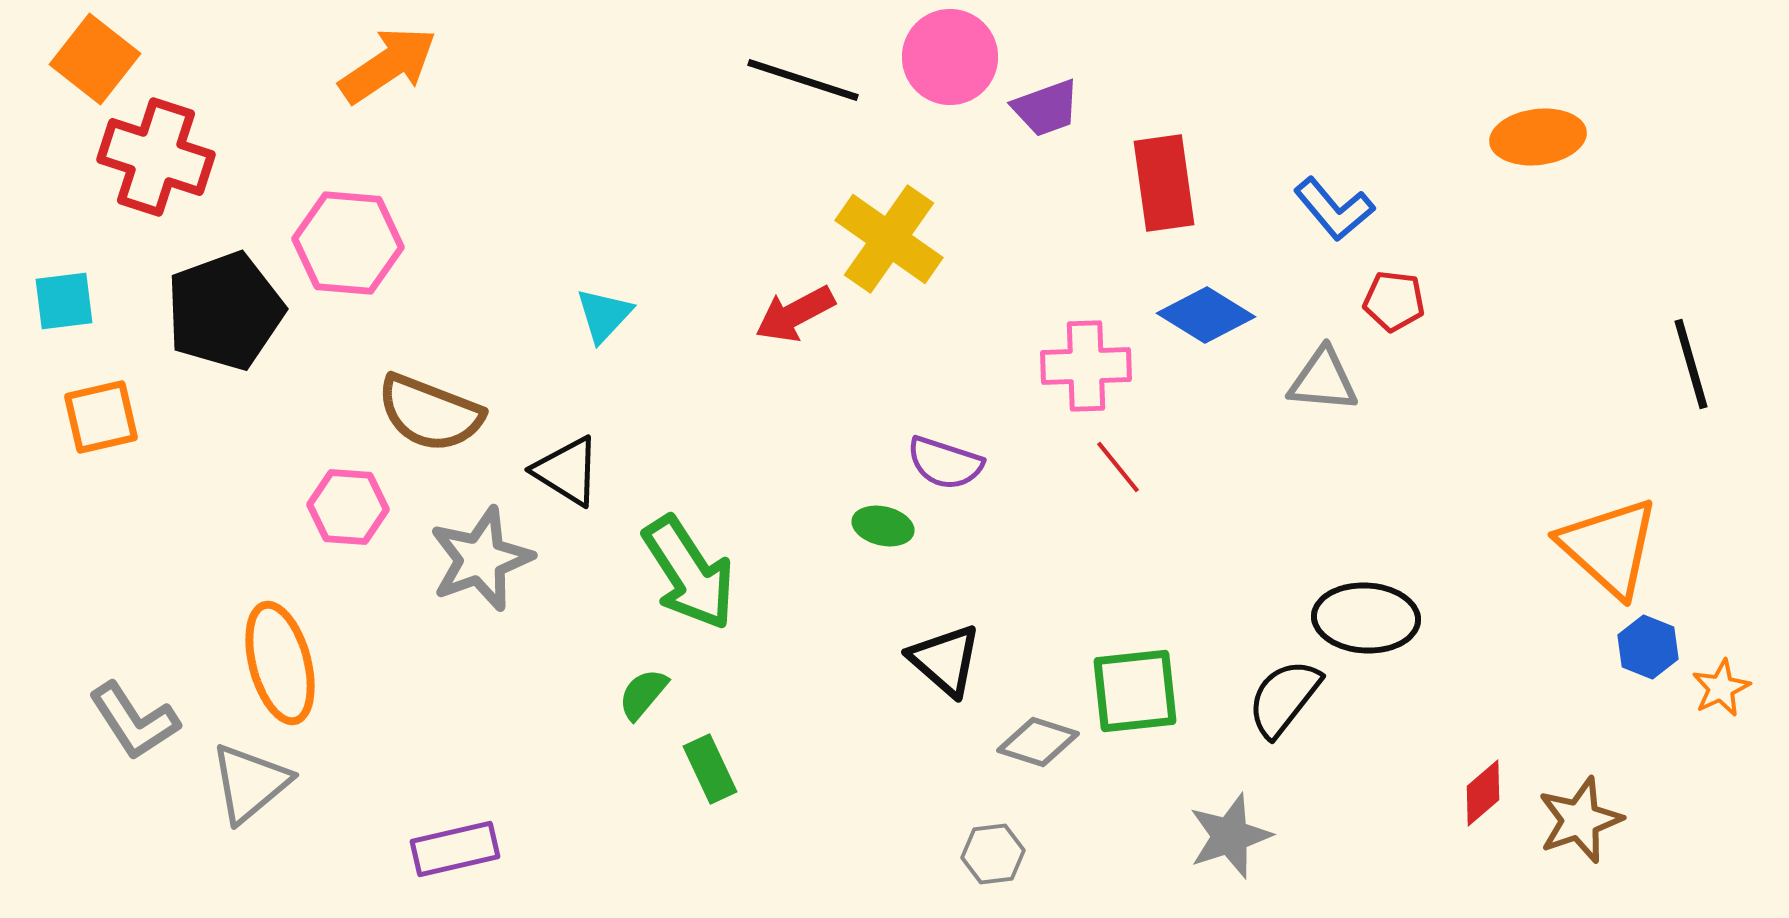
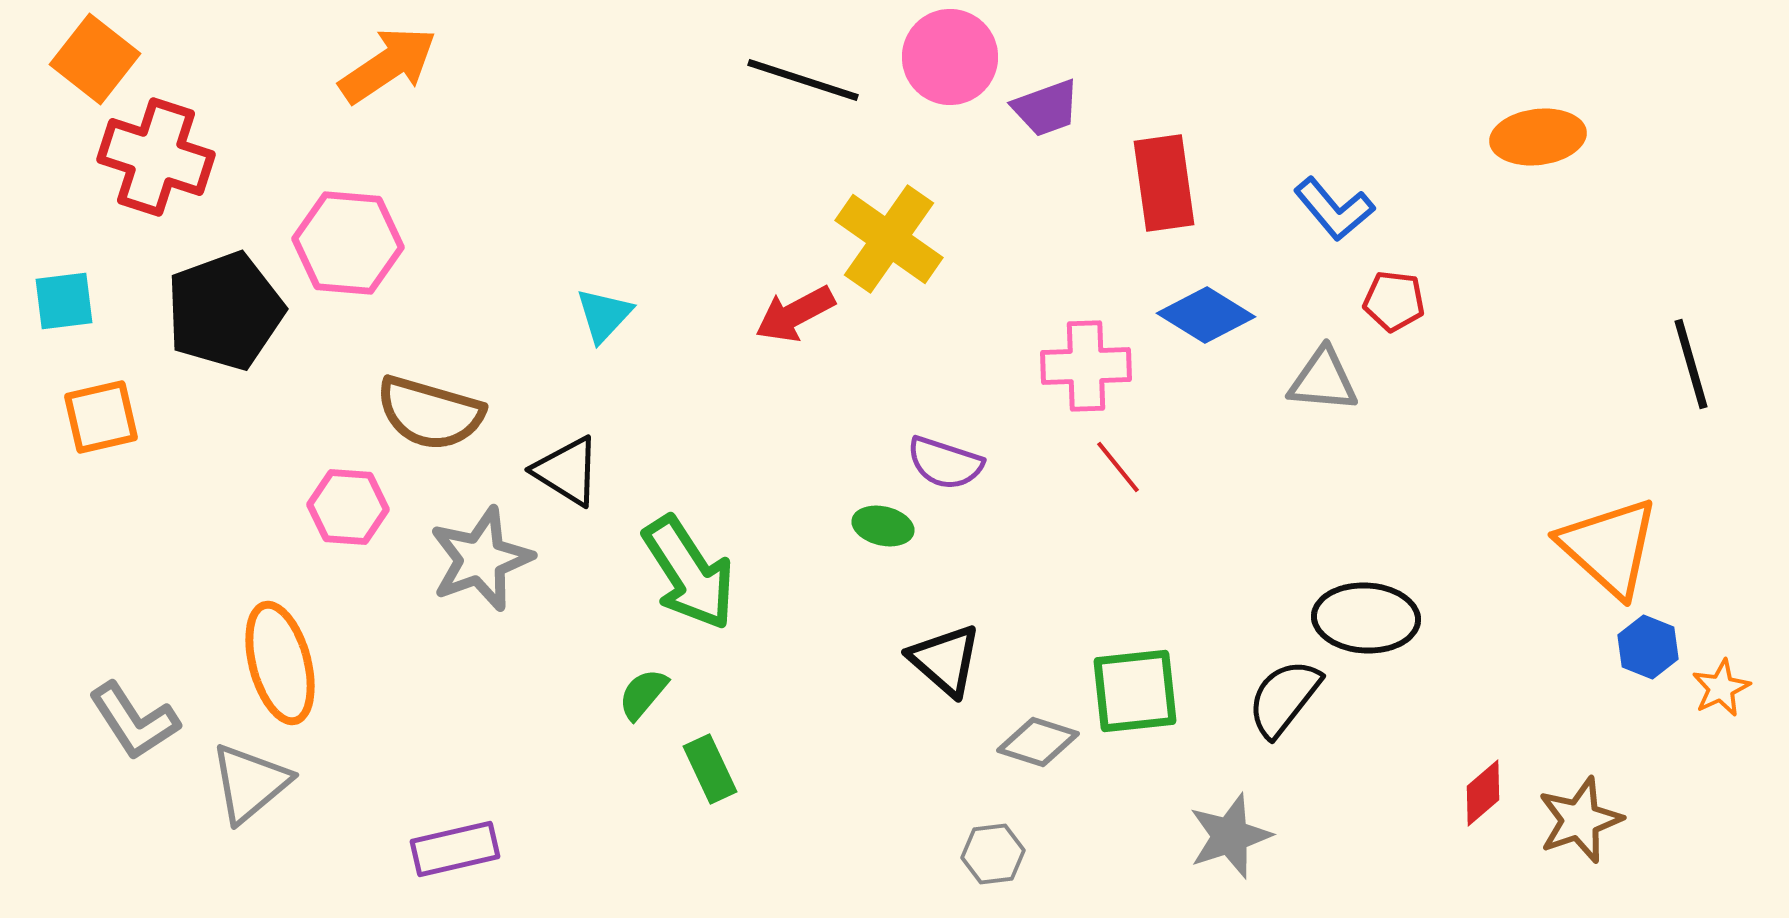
brown semicircle at (430, 413): rotated 5 degrees counterclockwise
